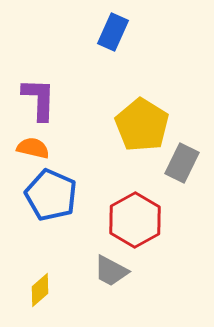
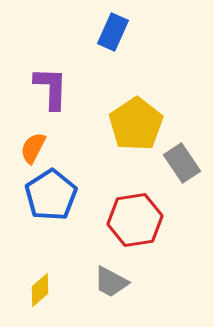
purple L-shape: moved 12 px right, 11 px up
yellow pentagon: moved 6 px left, 1 px up; rotated 6 degrees clockwise
orange semicircle: rotated 76 degrees counterclockwise
gray rectangle: rotated 60 degrees counterclockwise
blue pentagon: rotated 15 degrees clockwise
red hexagon: rotated 20 degrees clockwise
gray trapezoid: moved 11 px down
